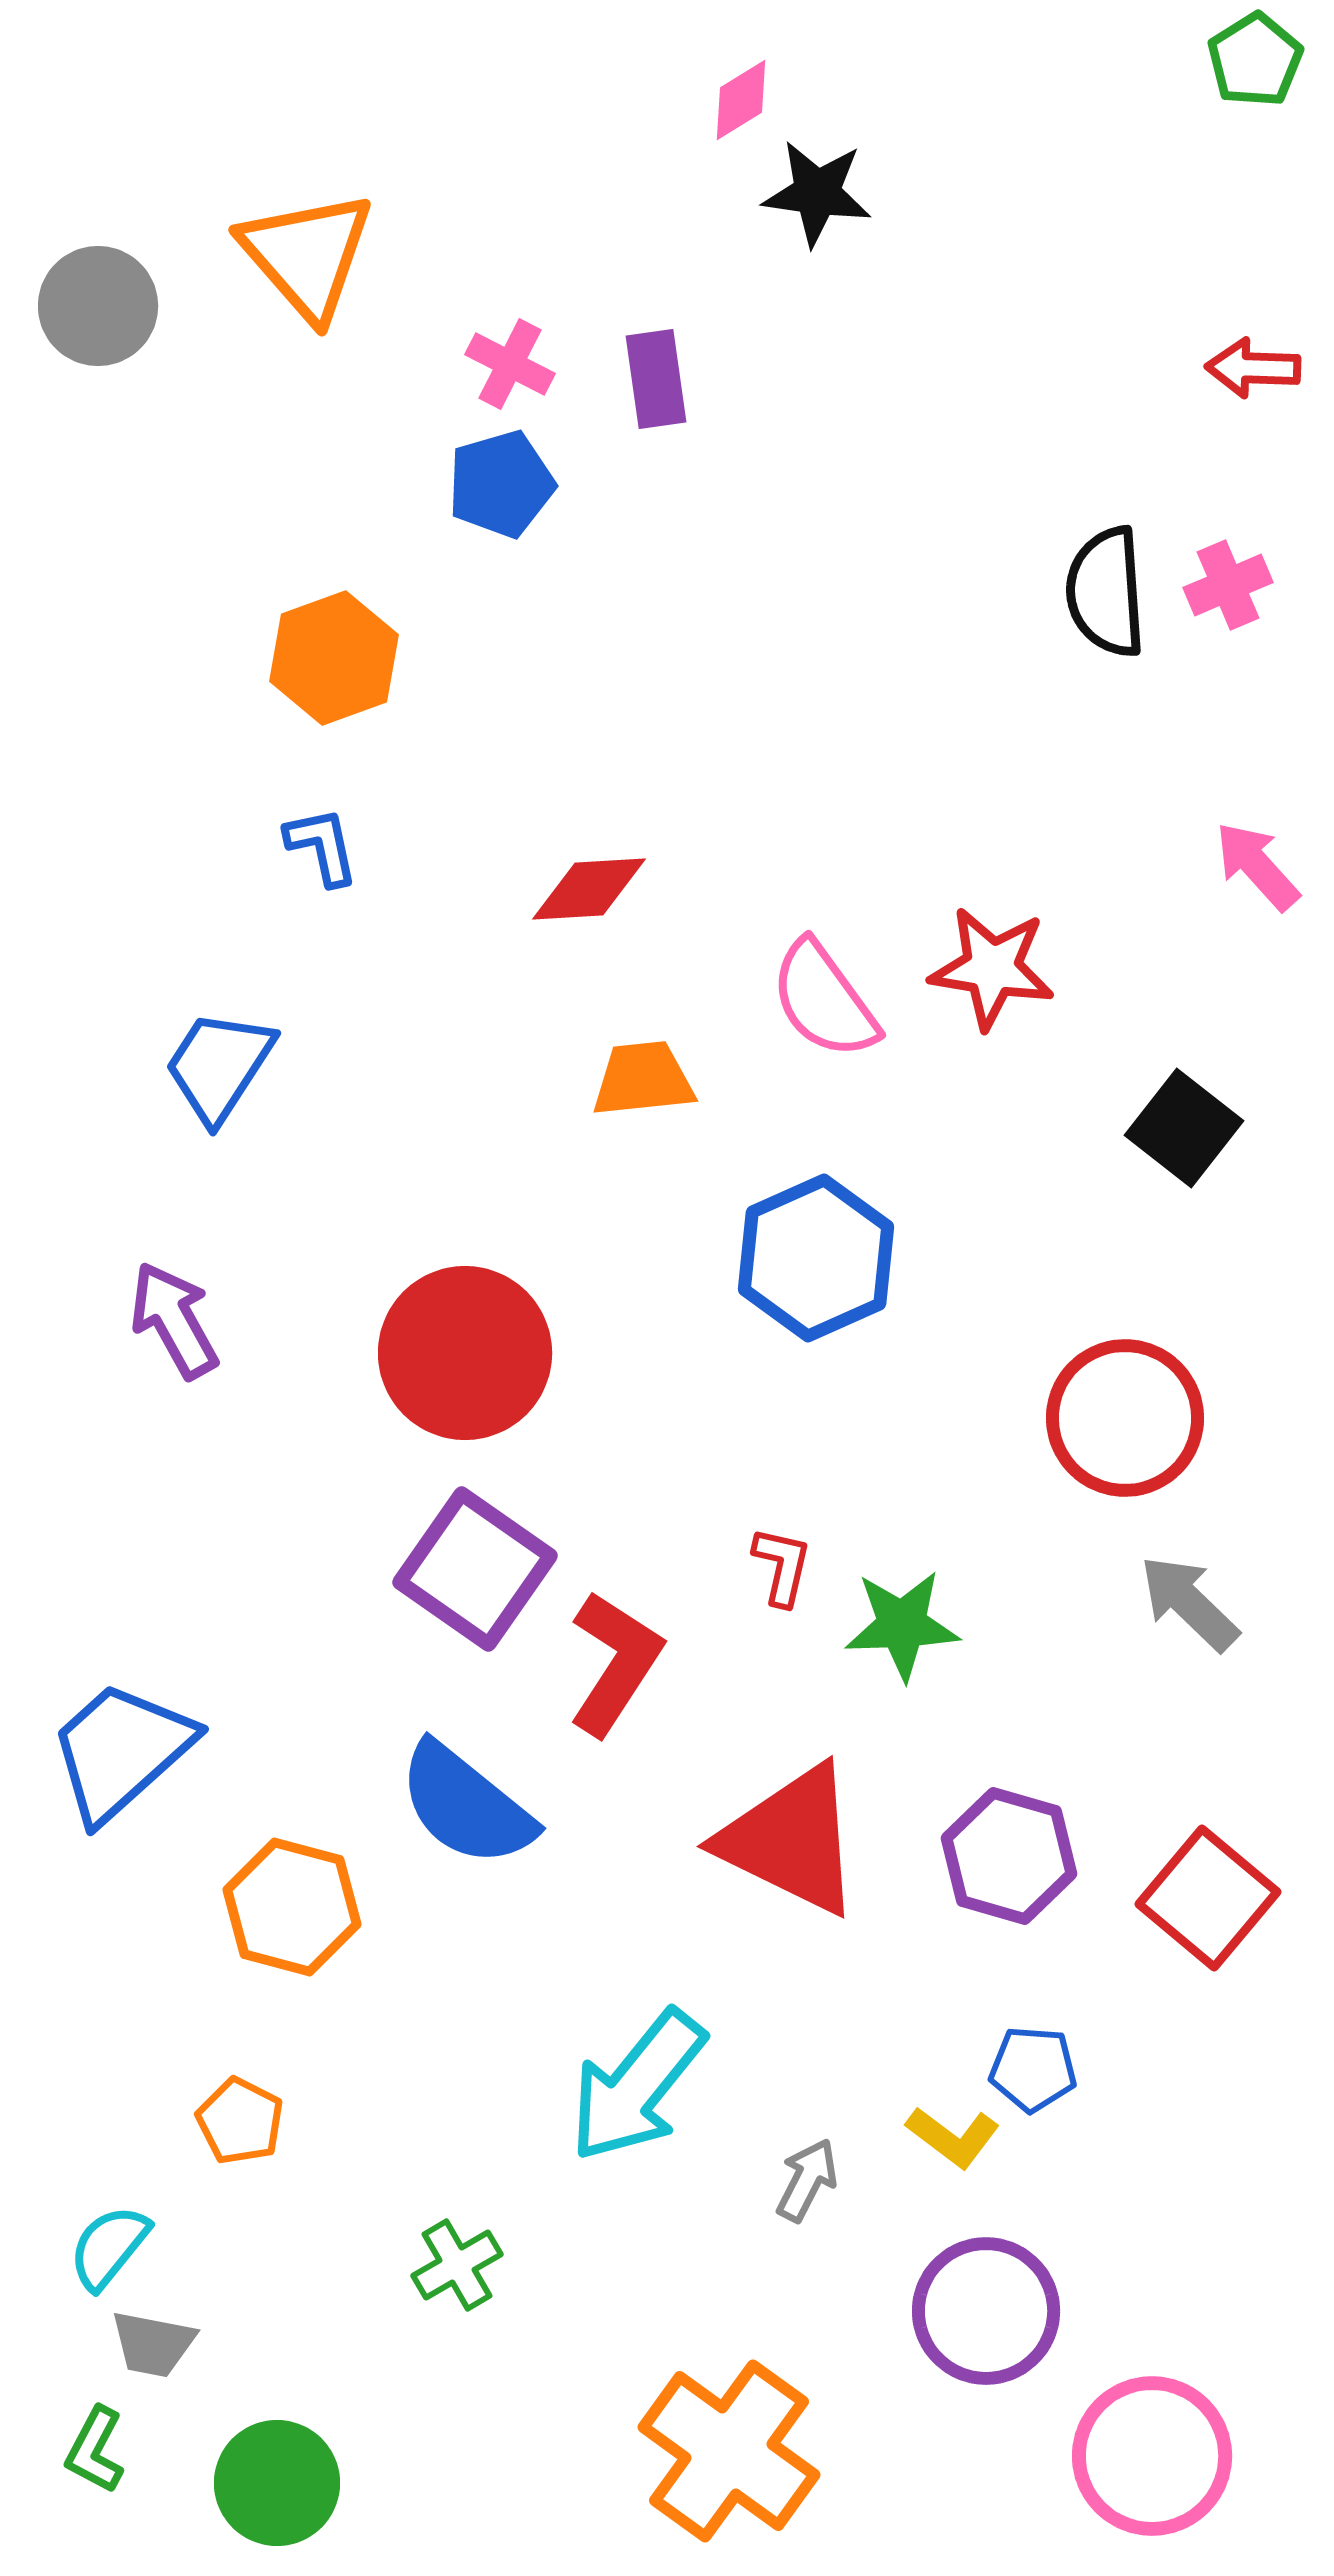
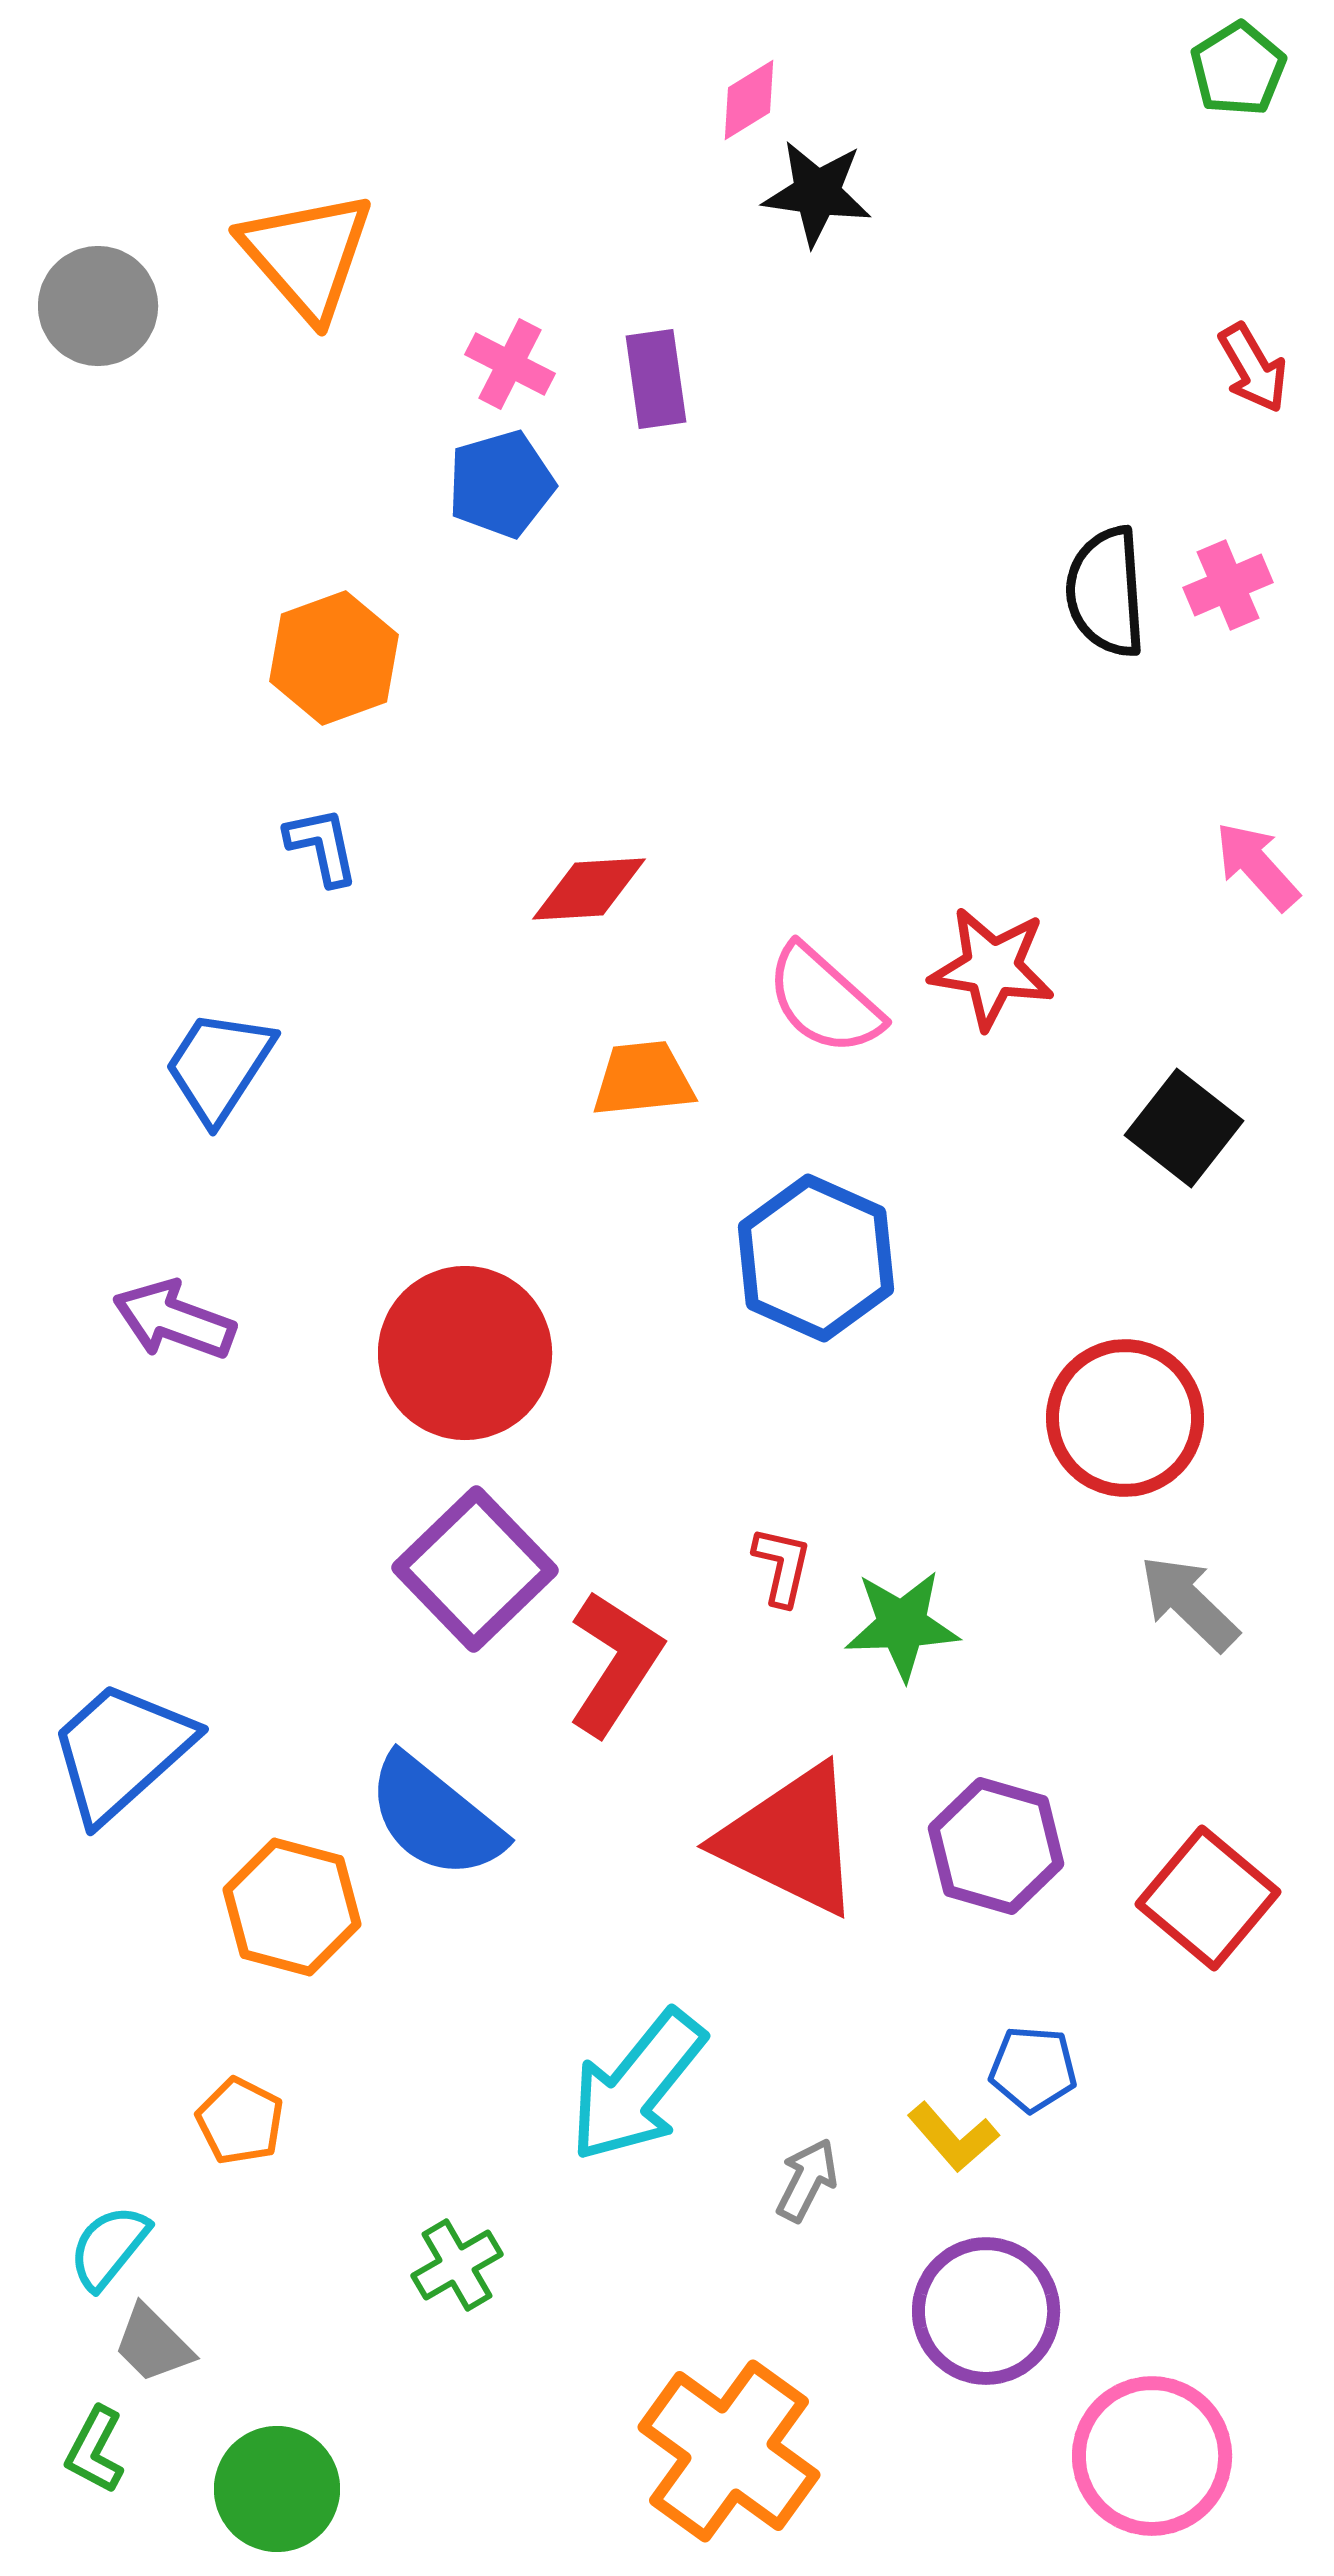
green pentagon at (1255, 60): moved 17 px left, 9 px down
pink diamond at (741, 100): moved 8 px right
red arrow at (1253, 368): rotated 122 degrees counterclockwise
pink semicircle at (824, 1000): rotated 12 degrees counterclockwise
blue hexagon at (816, 1258): rotated 12 degrees counterclockwise
purple arrow at (174, 1320): rotated 41 degrees counterclockwise
purple square at (475, 1569): rotated 11 degrees clockwise
blue semicircle at (466, 1805): moved 31 px left, 12 px down
purple hexagon at (1009, 1856): moved 13 px left, 10 px up
yellow L-shape at (953, 2137): rotated 12 degrees clockwise
gray trapezoid at (153, 2344): rotated 34 degrees clockwise
green circle at (277, 2483): moved 6 px down
